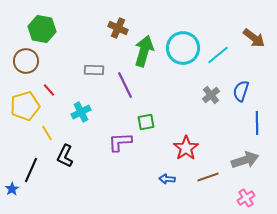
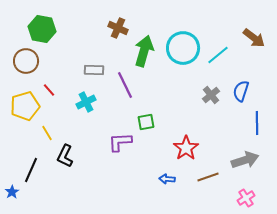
cyan cross: moved 5 px right, 10 px up
blue star: moved 3 px down
